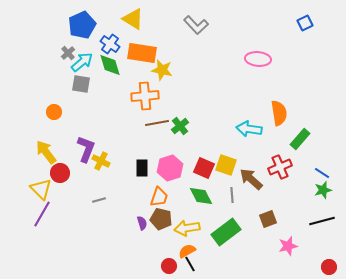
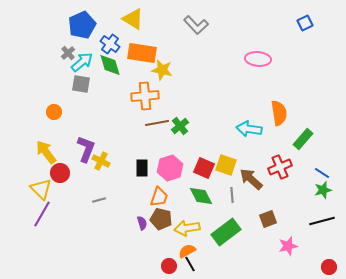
green rectangle at (300, 139): moved 3 px right
